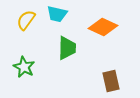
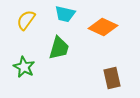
cyan trapezoid: moved 8 px right
green trapezoid: moved 8 px left; rotated 15 degrees clockwise
brown rectangle: moved 1 px right, 3 px up
